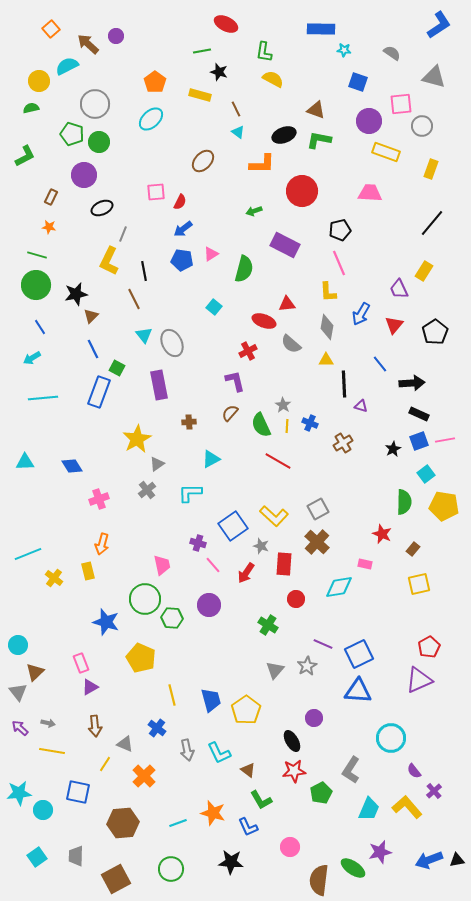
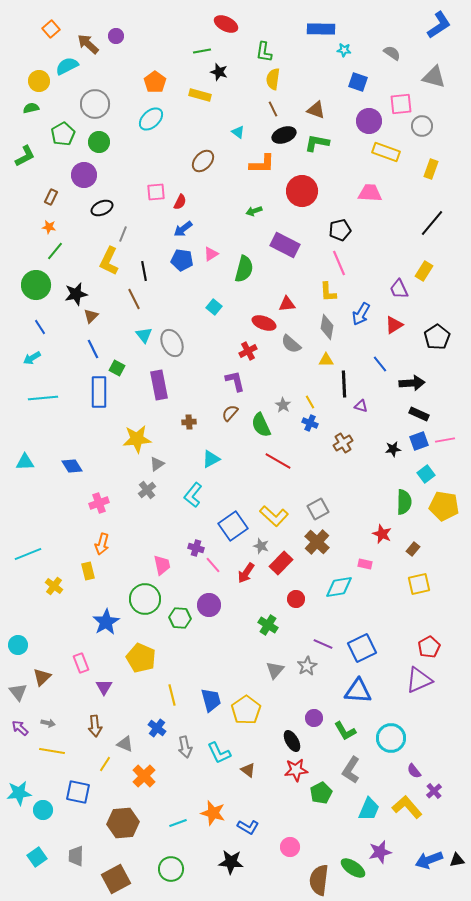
yellow semicircle at (273, 79): rotated 110 degrees counterclockwise
brown line at (236, 109): moved 37 px right
green pentagon at (72, 134): moved 9 px left; rotated 25 degrees clockwise
green L-shape at (319, 140): moved 2 px left, 3 px down
green line at (37, 255): moved 18 px right, 4 px up; rotated 66 degrees counterclockwise
red ellipse at (264, 321): moved 2 px down
red triangle at (394, 325): rotated 18 degrees clockwise
black pentagon at (435, 332): moved 2 px right, 5 px down
blue rectangle at (99, 392): rotated 20 degrees counterclockwise
yellow line at (287, 426): moved 23 px right, 24 px up; rotated 32 degrees counterclockwise
yellow star at (137, 439): rotated 24 degrees clockwise
black star at (393, 449): rotated 21 degrees clockwise
cyan L-shape at (190, 493): moved 3 px right, 2 px down; rotated 50 degrees counterclockwise
pink cross at (99, 499): moved 4 px down
purple cross at (198, 543): moved 2 px left, 5 px down
red rectangle at (284, 564): moved 3 px left, 1 px up; rotated 40 degrees clockwise
yellow cross at (54, 578): moved 8 px down
green hexagon at (172, 618): moved 8 px right
blue star at (106, 622): rotated 24 degrees clockwise
blue square at (359, 654): moved 3 px right, 6 px up
brown triangle at (35, 672): moved 7 px right, 5 px down
purple triangle at (90, 687): moved 14 px right; rotated 30 degrees counterclockwise
gray arrow at (187, 750): moved 2 px left, 3 px up
red star at (294, 771): moved 2 px right, 1 px up
green L-shape at (261, 800): moved 84 px right, 69 px up
blue L-shape at (248, 827): rotated 35 degrees counterclockwise
